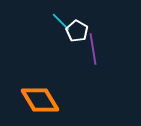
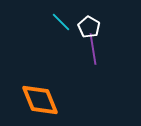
white pentagon: moved 12 px right, 4 px up
orange diamond: rotated 9 degrees clockwise
